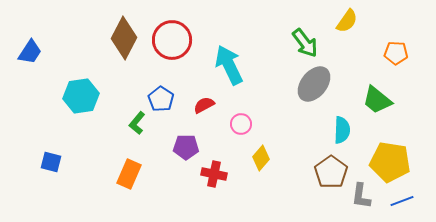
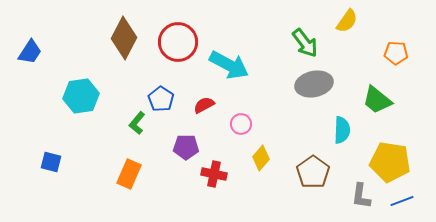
red circle: moved 6 px right, 2 px down
cyan arrow: rotated 144 degrees clockwise
gray ellipse: rotated 39 degrees clockwise
brown pentagon: moved 18 px left
